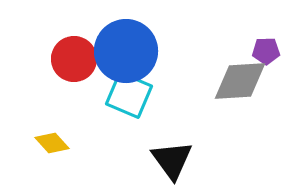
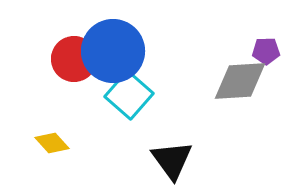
blue circle: moved 13 px left
cyan square: rotated 18 degrees clockwise
